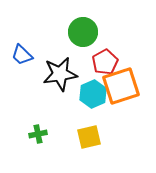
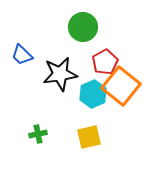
green circle: moved 5 px up
orange square: rotated 33 degrees counterclockwise
